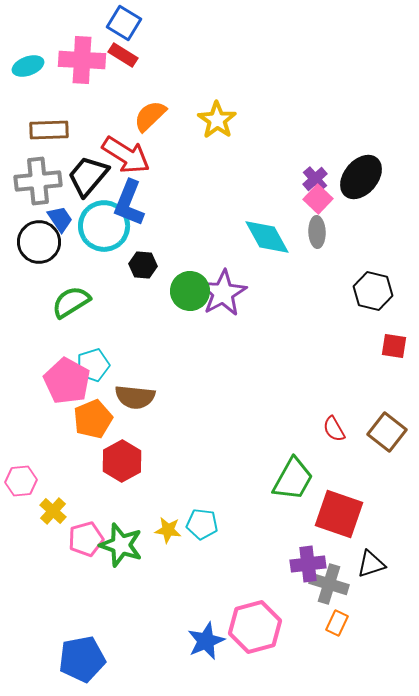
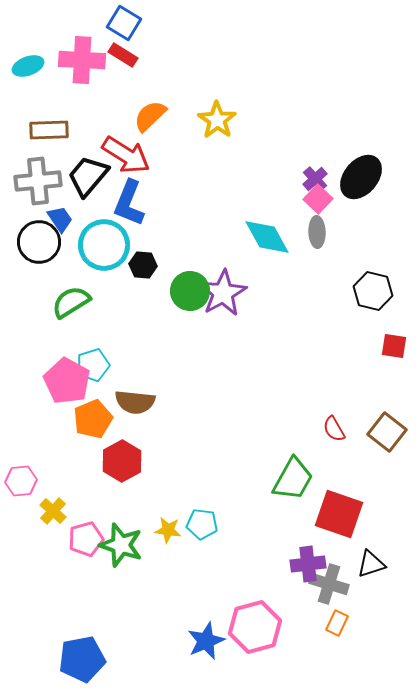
cyan circle at (104, 226): moved 19 px down
brown semicircle at (135, 397): moved 5 px down
